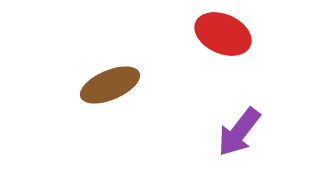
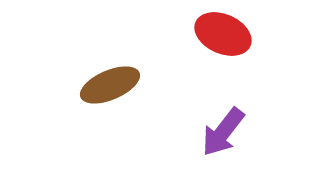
purple arrow: moved 16 px left
